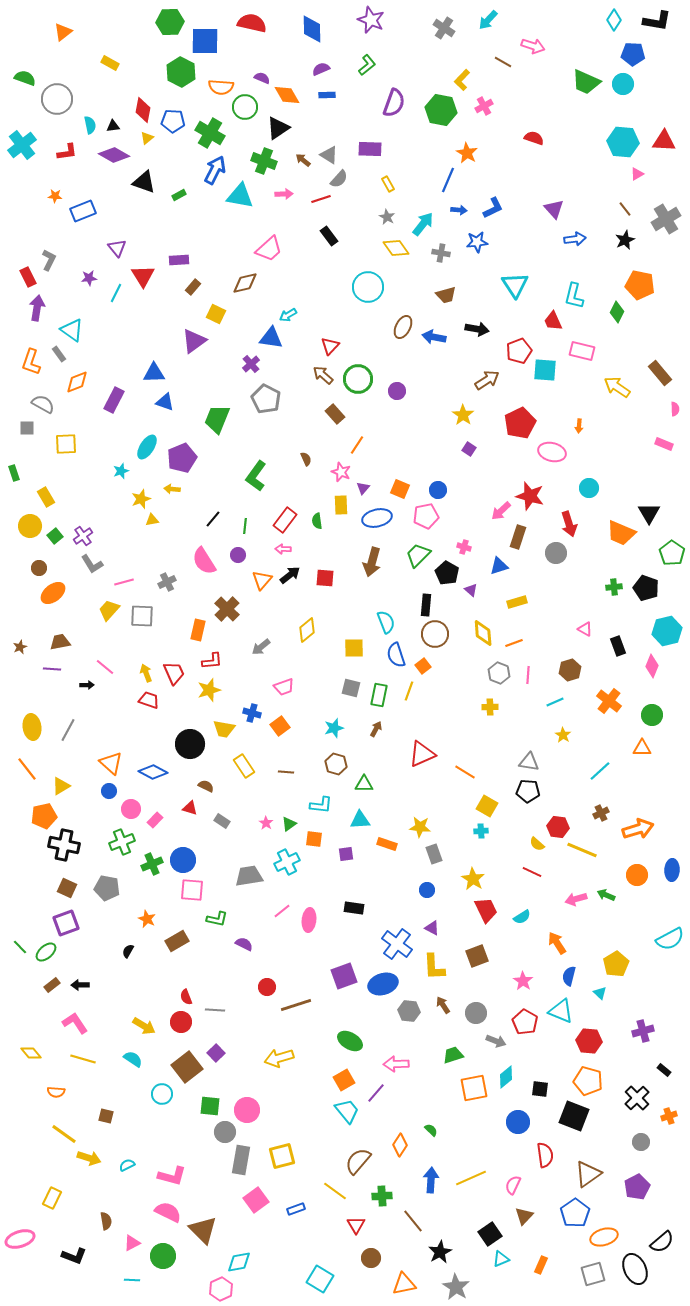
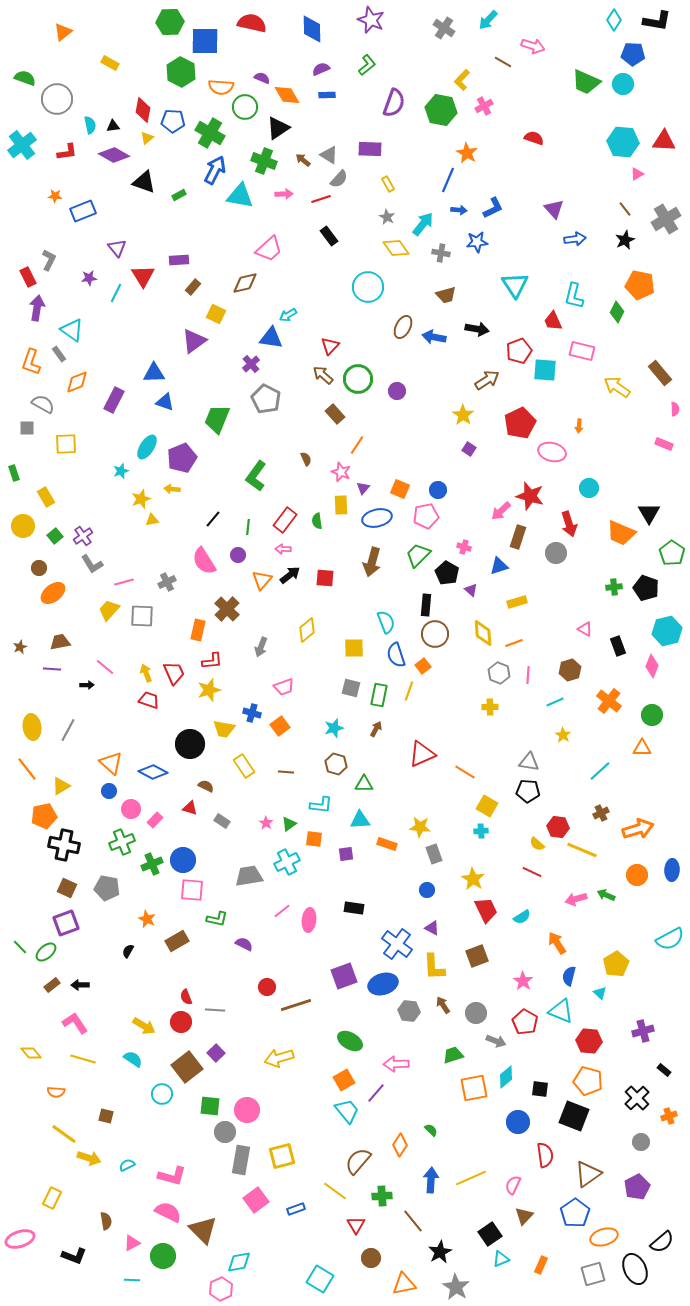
yellow circle at (30, 526): moved 7 px left
green line at (245, 526): moved 3 px right, 1 px down
gray arrow at (261, 647): rotated 30 degrees counterclockwise
